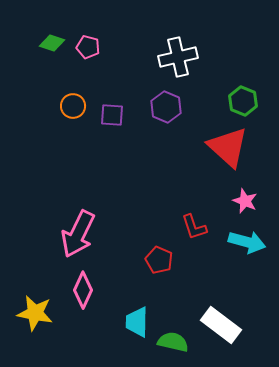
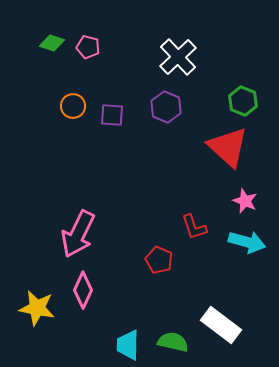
white cross: rotated 30 degrees counterclockwise
yellow star: moved 2 px right, 5 px up
cyan trapezoid: moved 9 px left, 23 px down
